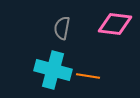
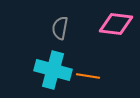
pink diamond: moved 1 px right
gray semicircle: moved 2 px left
